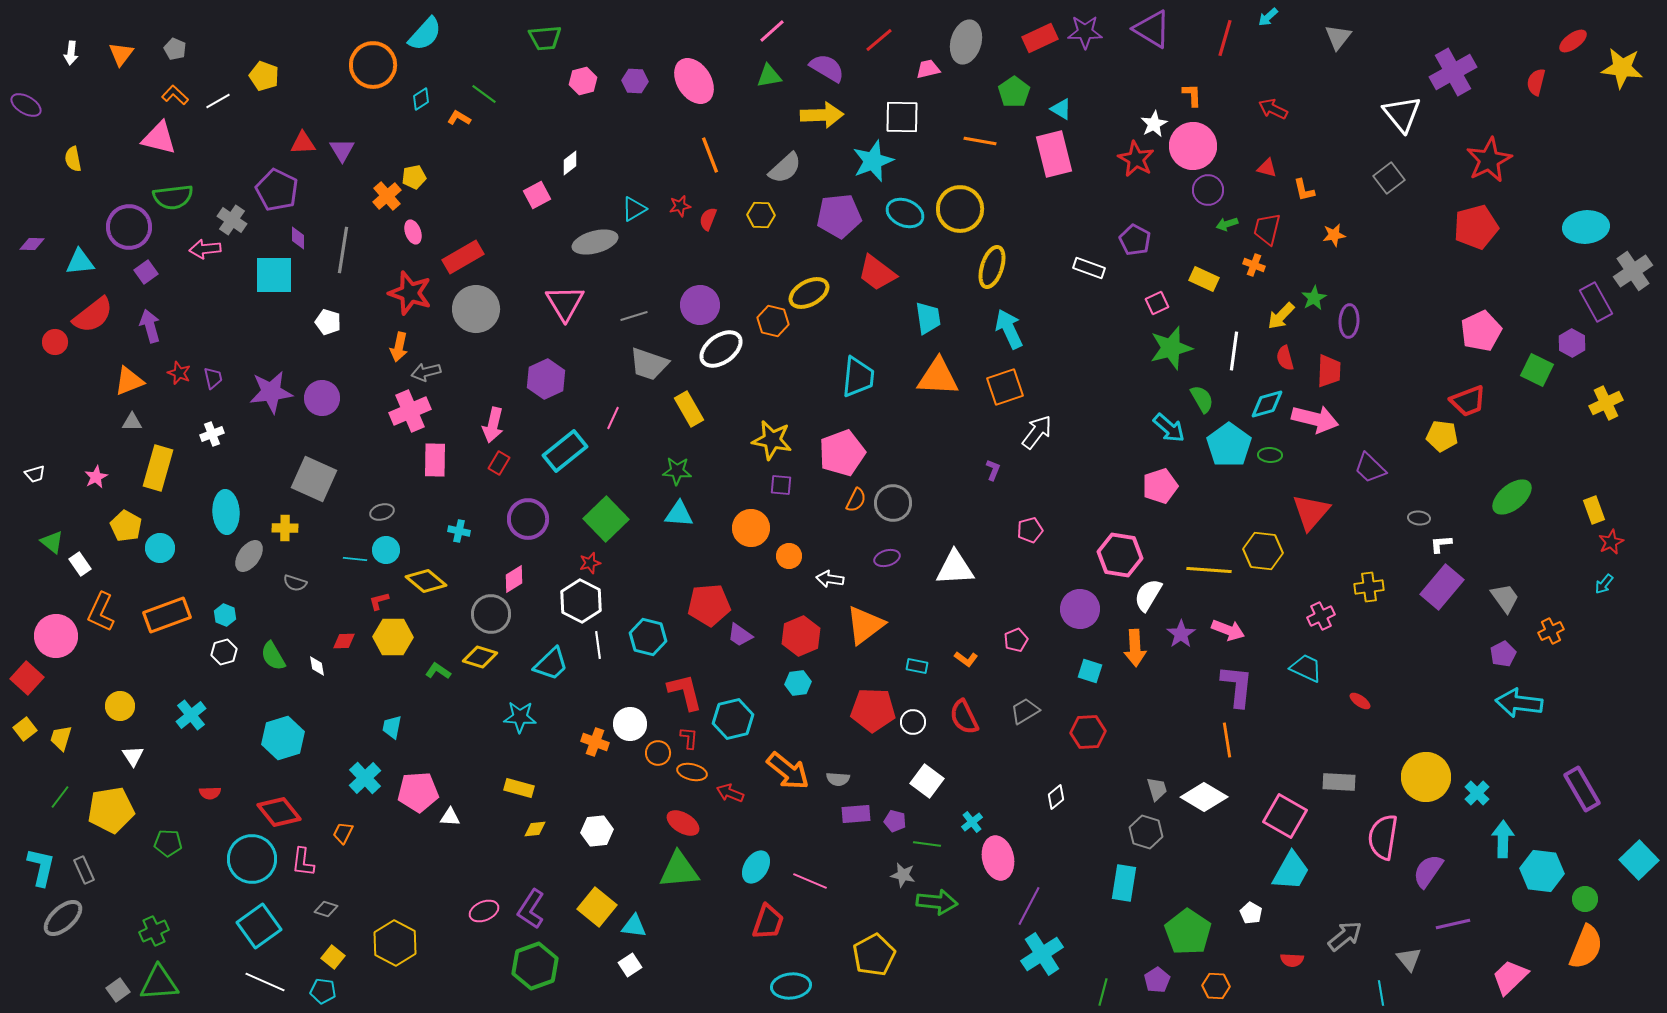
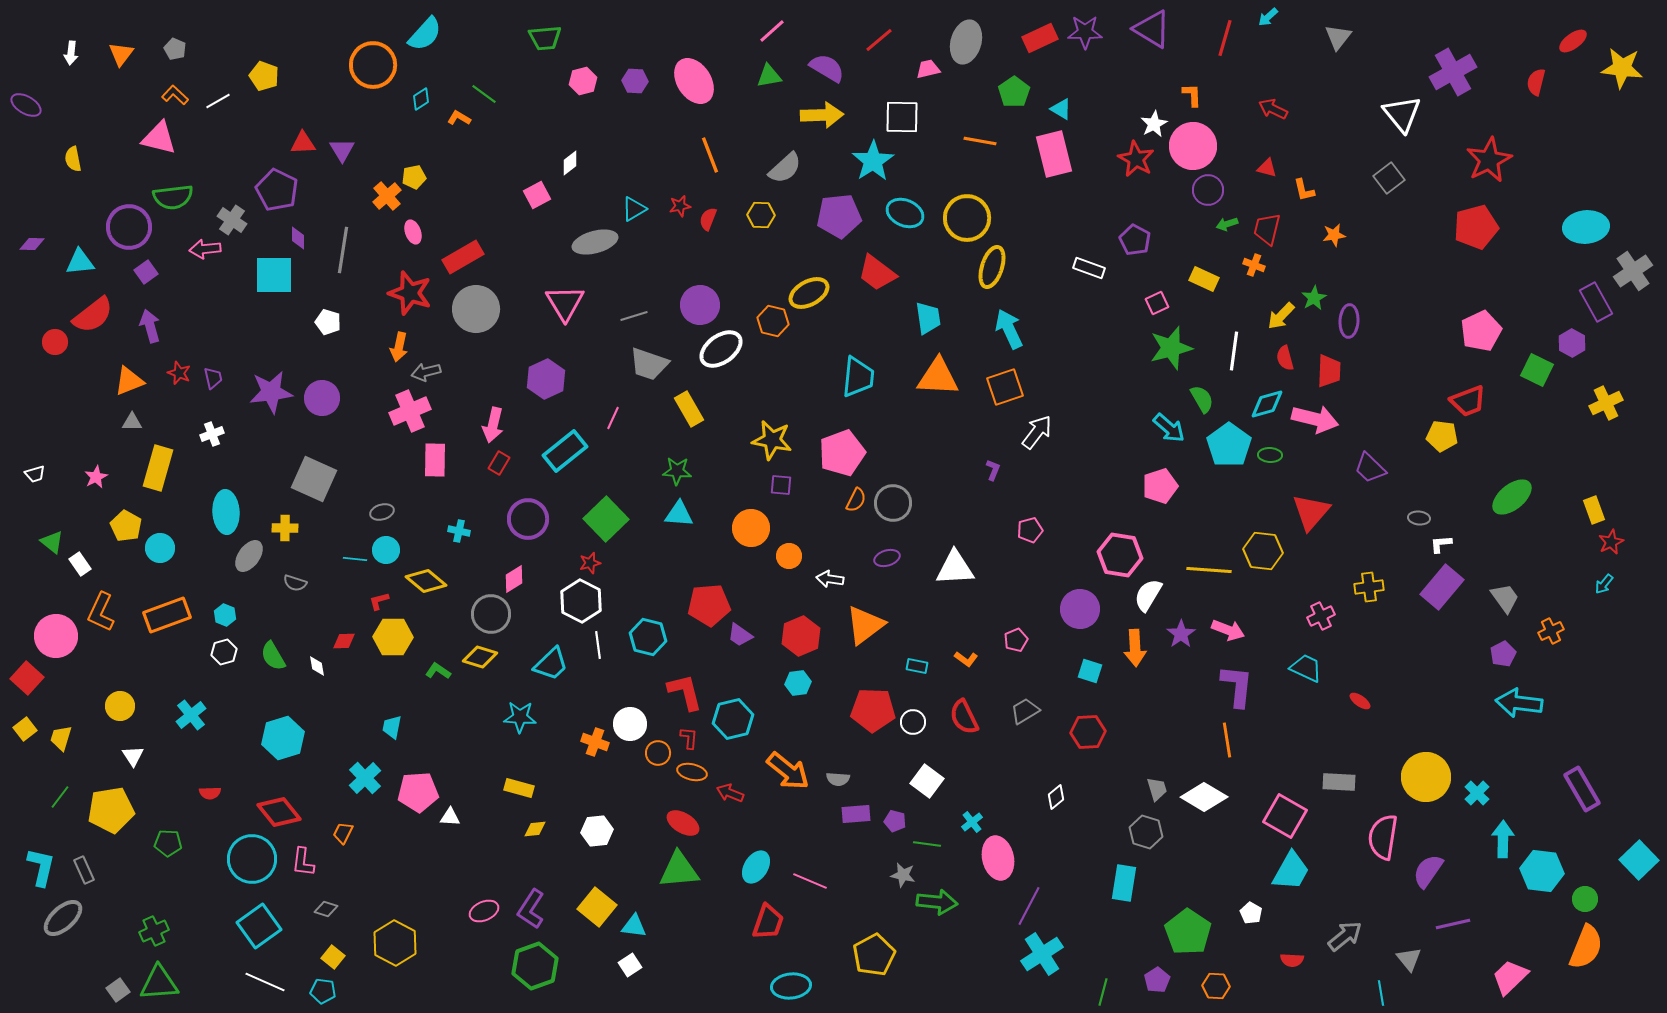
cyan star at (873, 161): rotated 12 degrees counterclockwise
yellow circle at (960, 209): moved 7 px right, 9 px down
